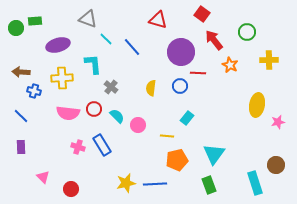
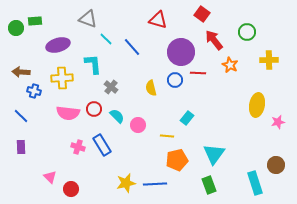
blue circle at (180, 86): moved 5 px left, 6 px up
yellow semicircle at (151, 88): rotated 21 degrees counterclockwise
pink triangle at (43, 177): moved 7 px right
